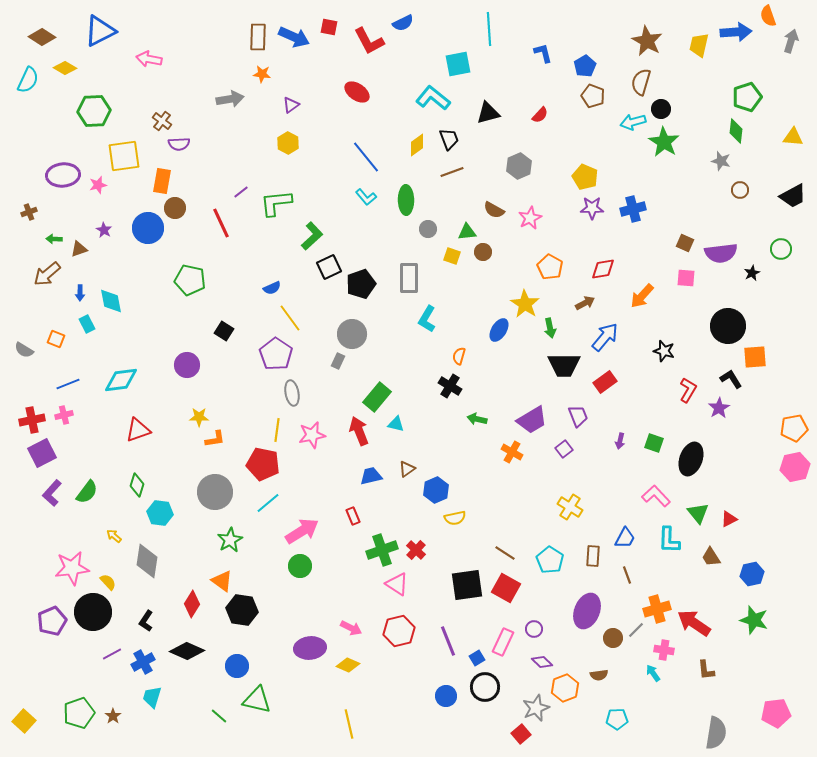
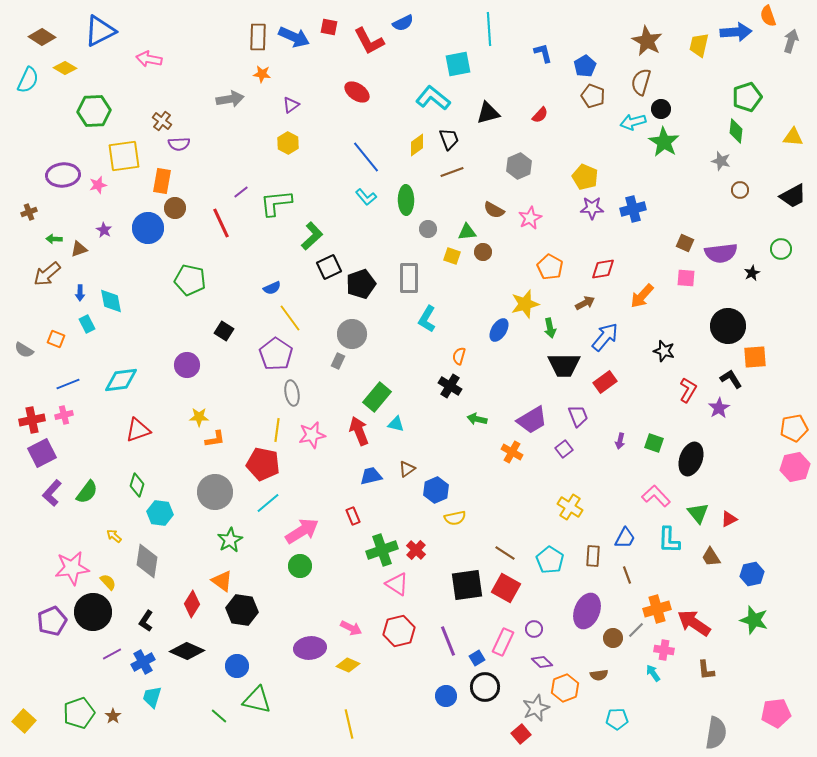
yellow star at (525, 304): rotated 24 degrees clockwise
